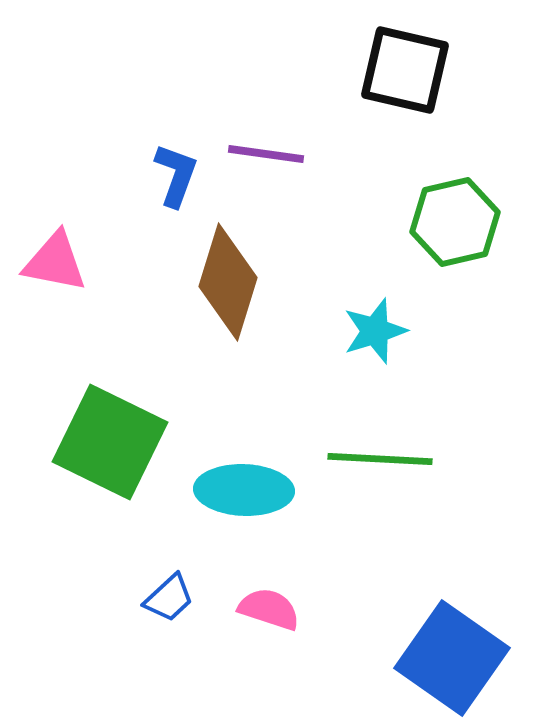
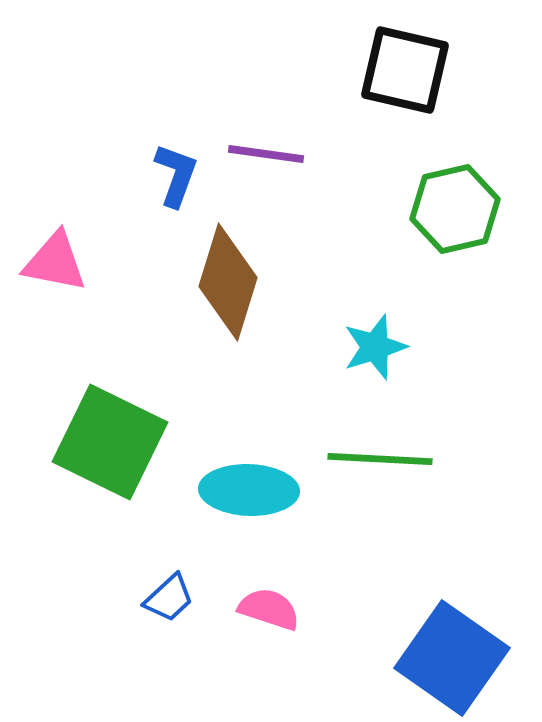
green hexagon: moved 13 px up
cyan star: moved 16 px down
cyan ellipse: moved 5 px right
